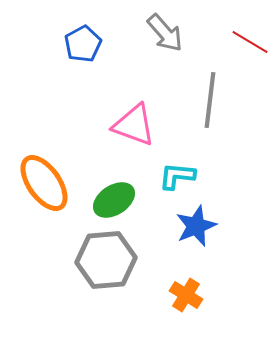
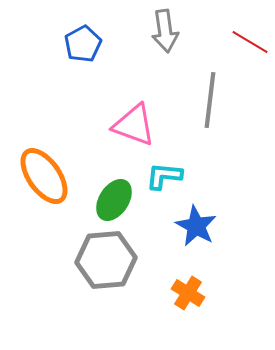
gray arrow: moved 2 px up; rotated 33 degrees clockwise
cyan L-shape: moved 13 px left
orange ellipse: moved 7 px up
green ellipse: rotated 24 degrees counterclockwise
blue star: rotated 21 degrees counterclockwise
orange cross: moved 2 px right, 2 px up
